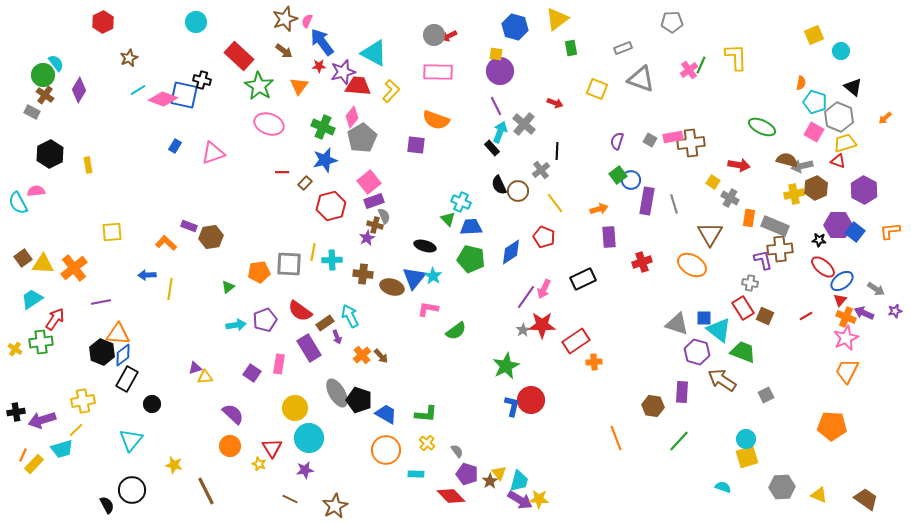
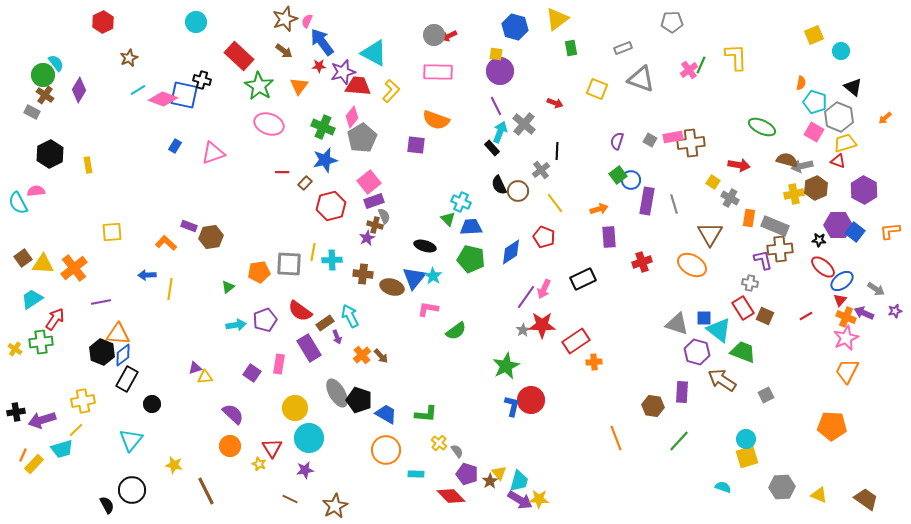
yellow cross at (427, 443): moved 12 px right
